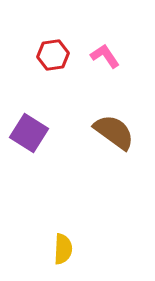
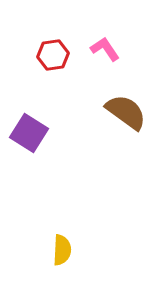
pink L-shape: moved 7 px up
brown semicircle: moved 12 px right, 20 px up
yellow semicircle: moved 1 px left, 1 px down
